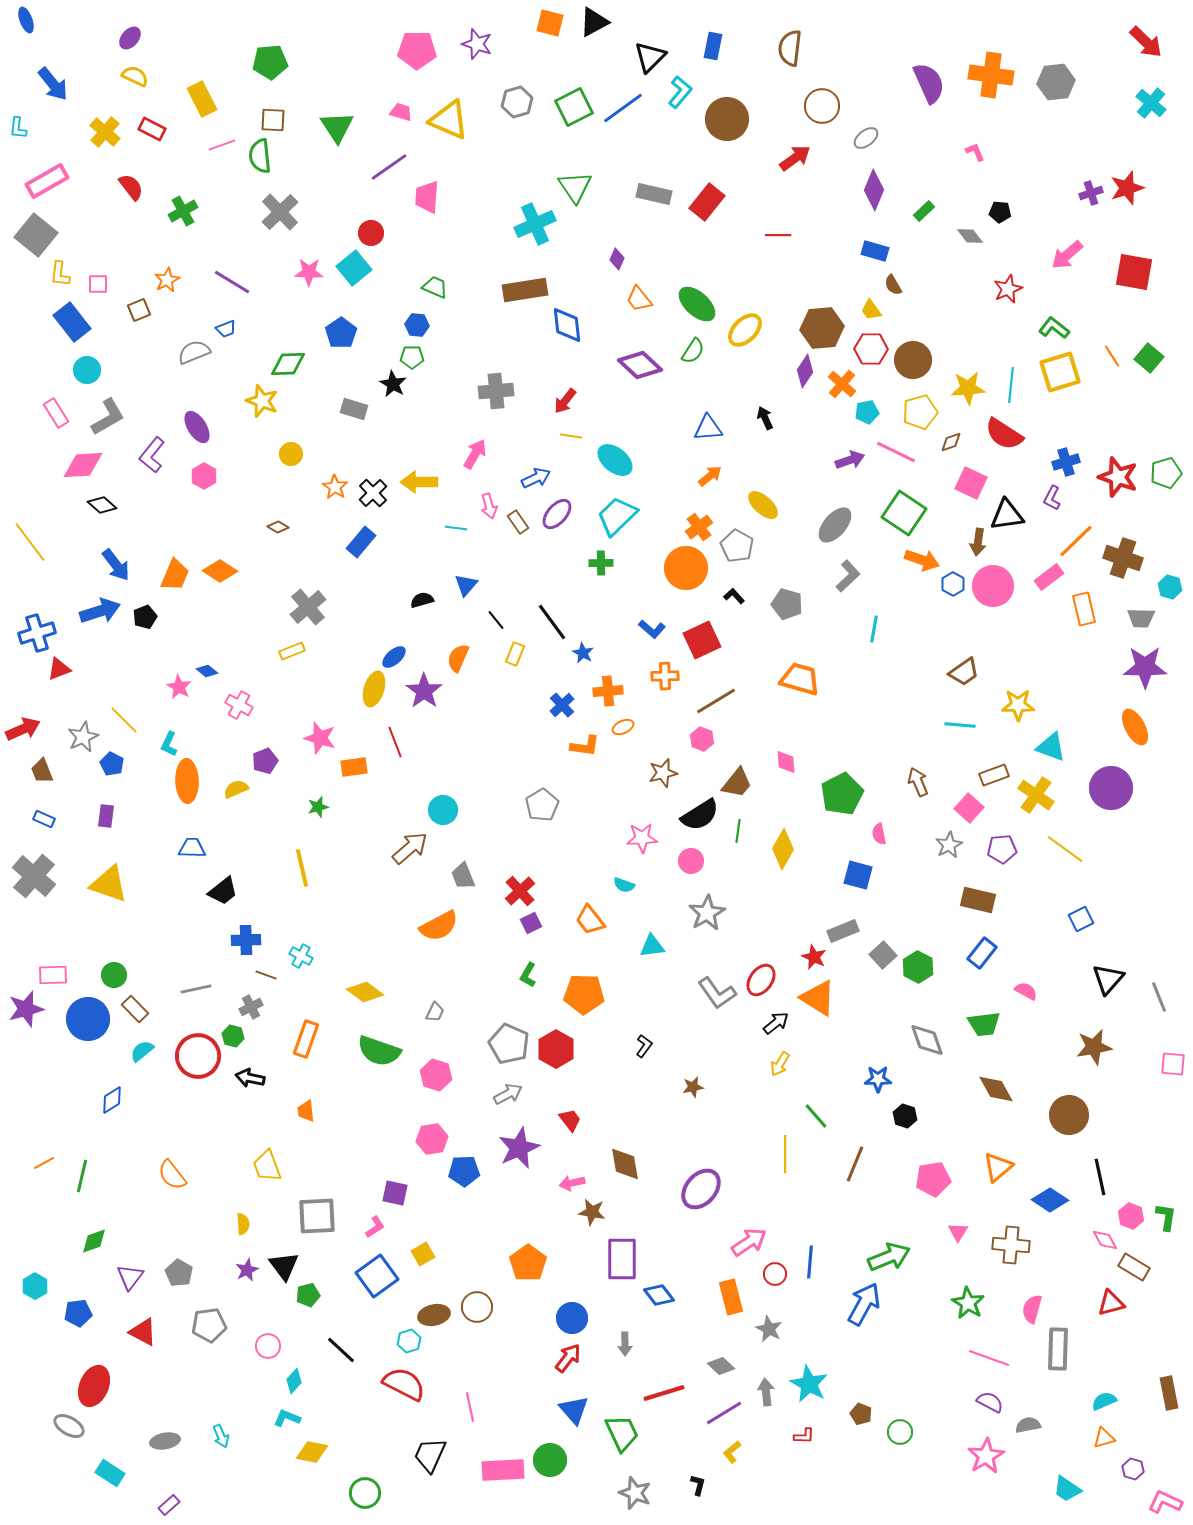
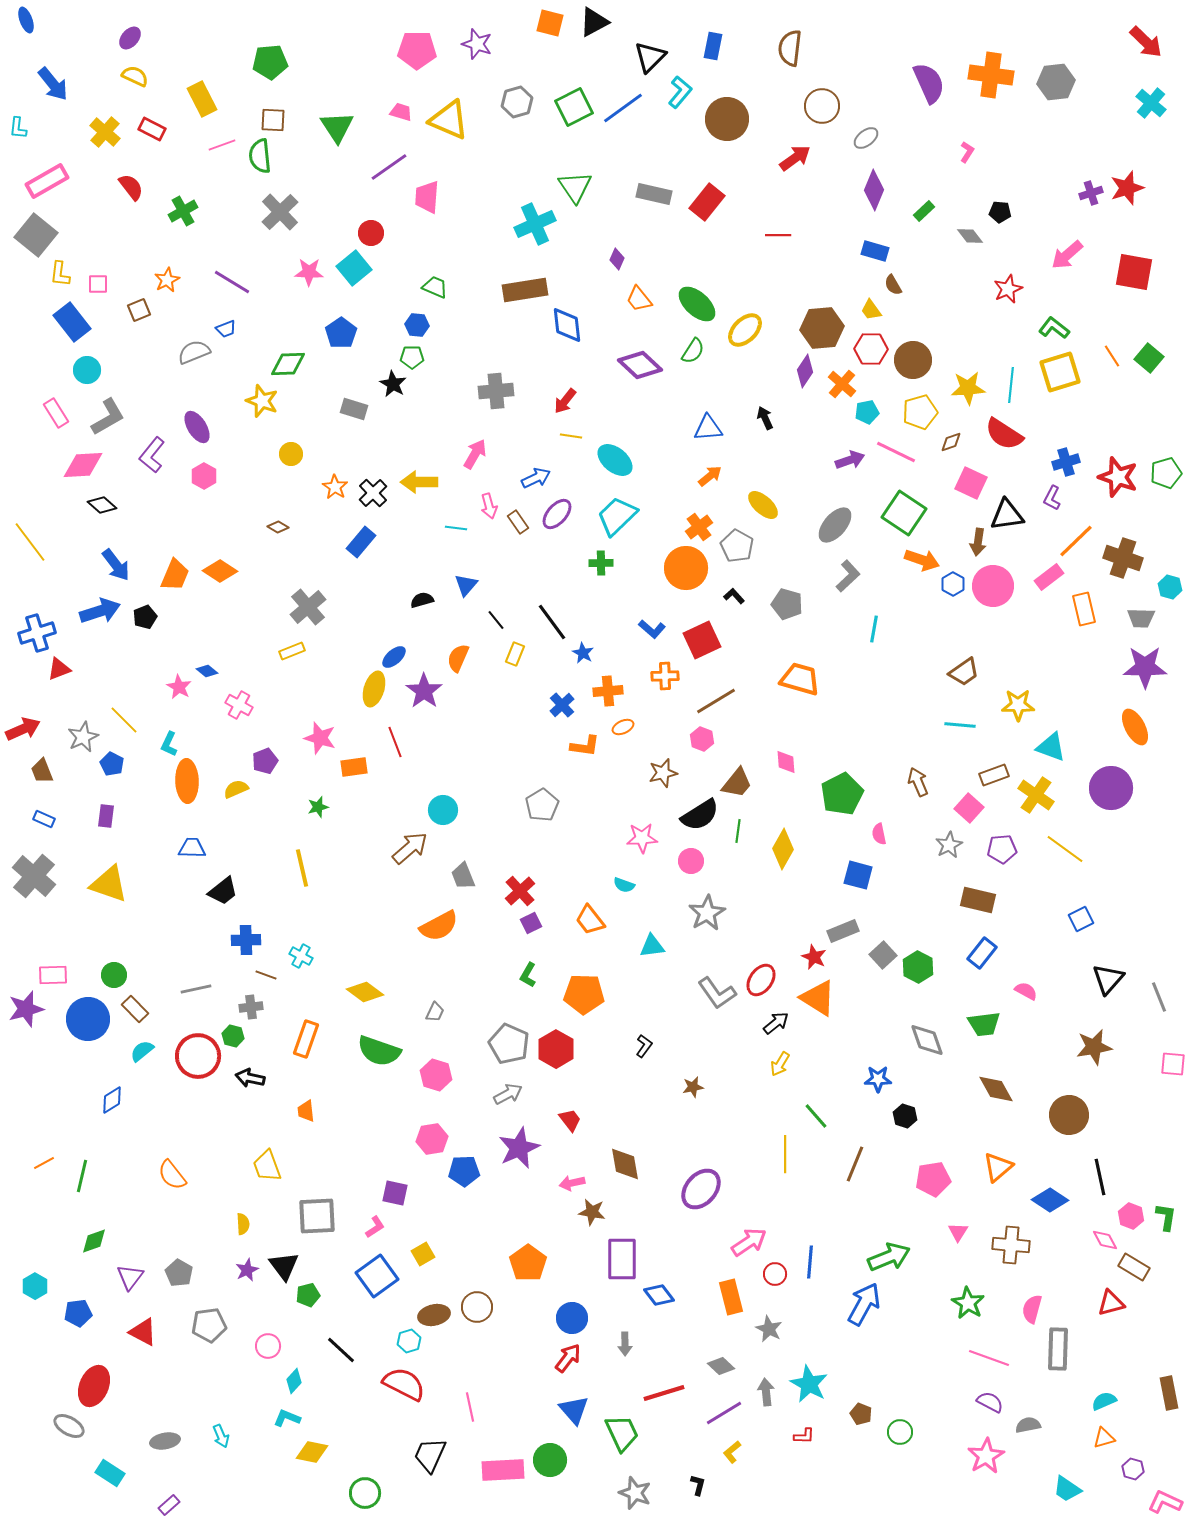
pink L-shape at (975, 152): moved 8 px left; rotated 55 degrees clockwise
gray cross at (251, 1007): rotated 20 degrees clockwise
